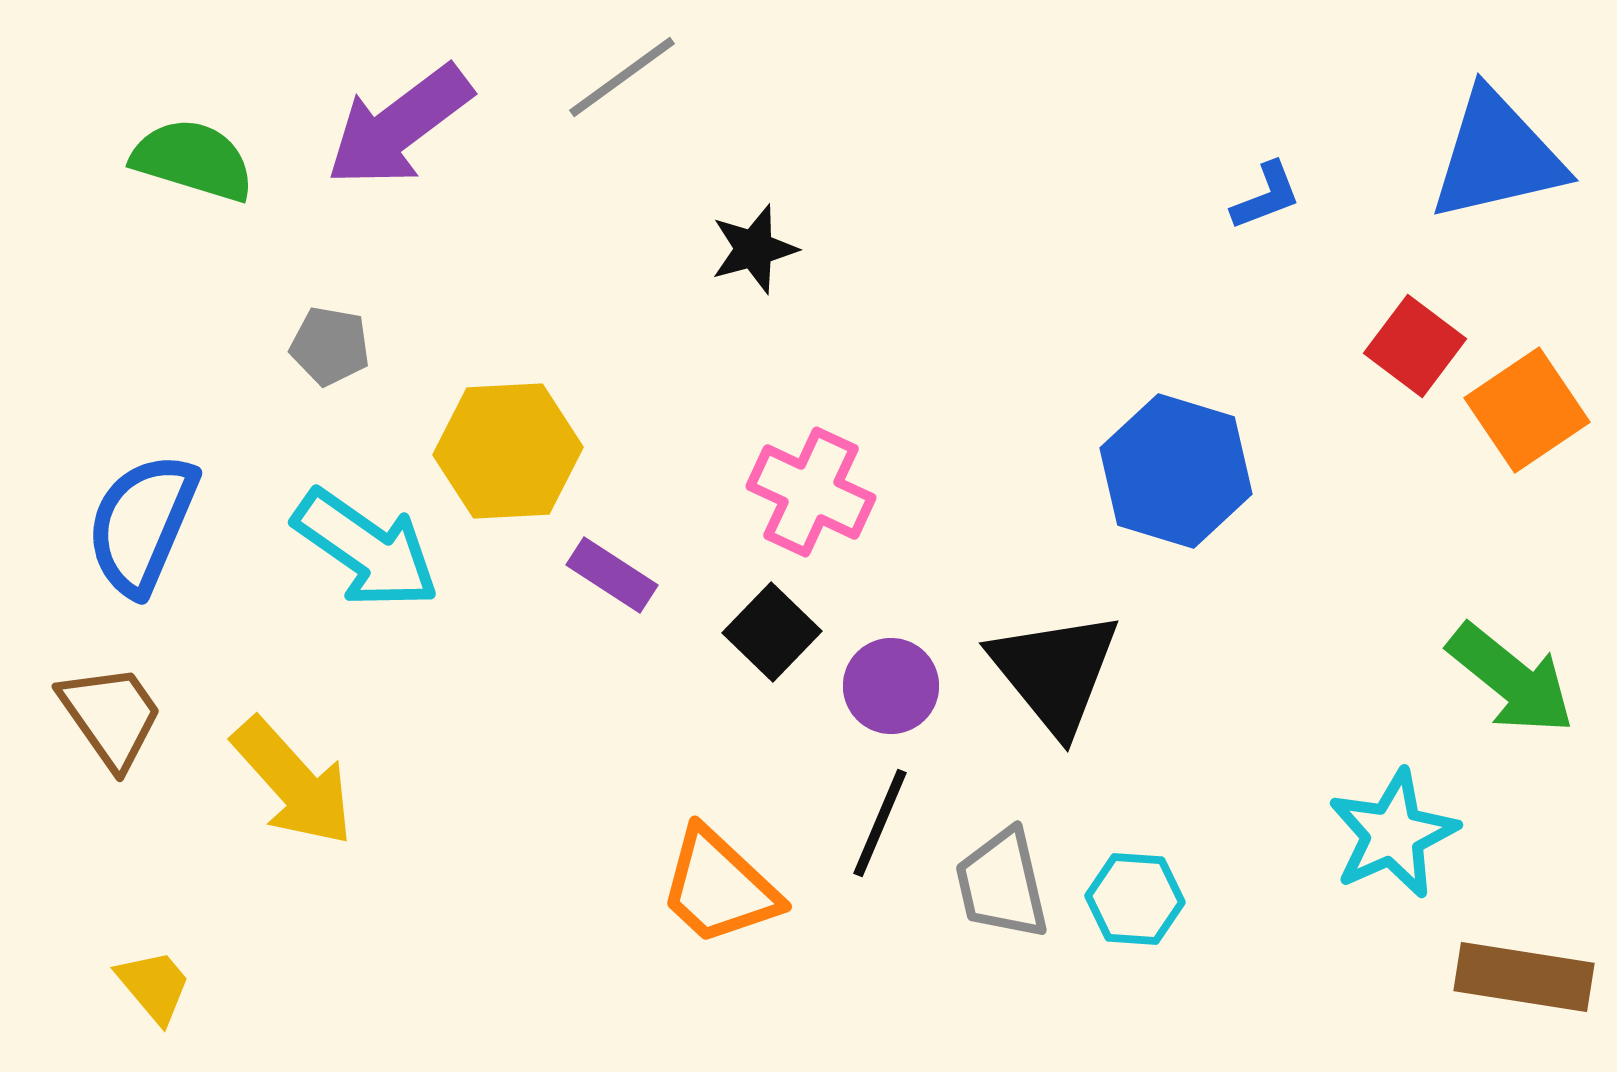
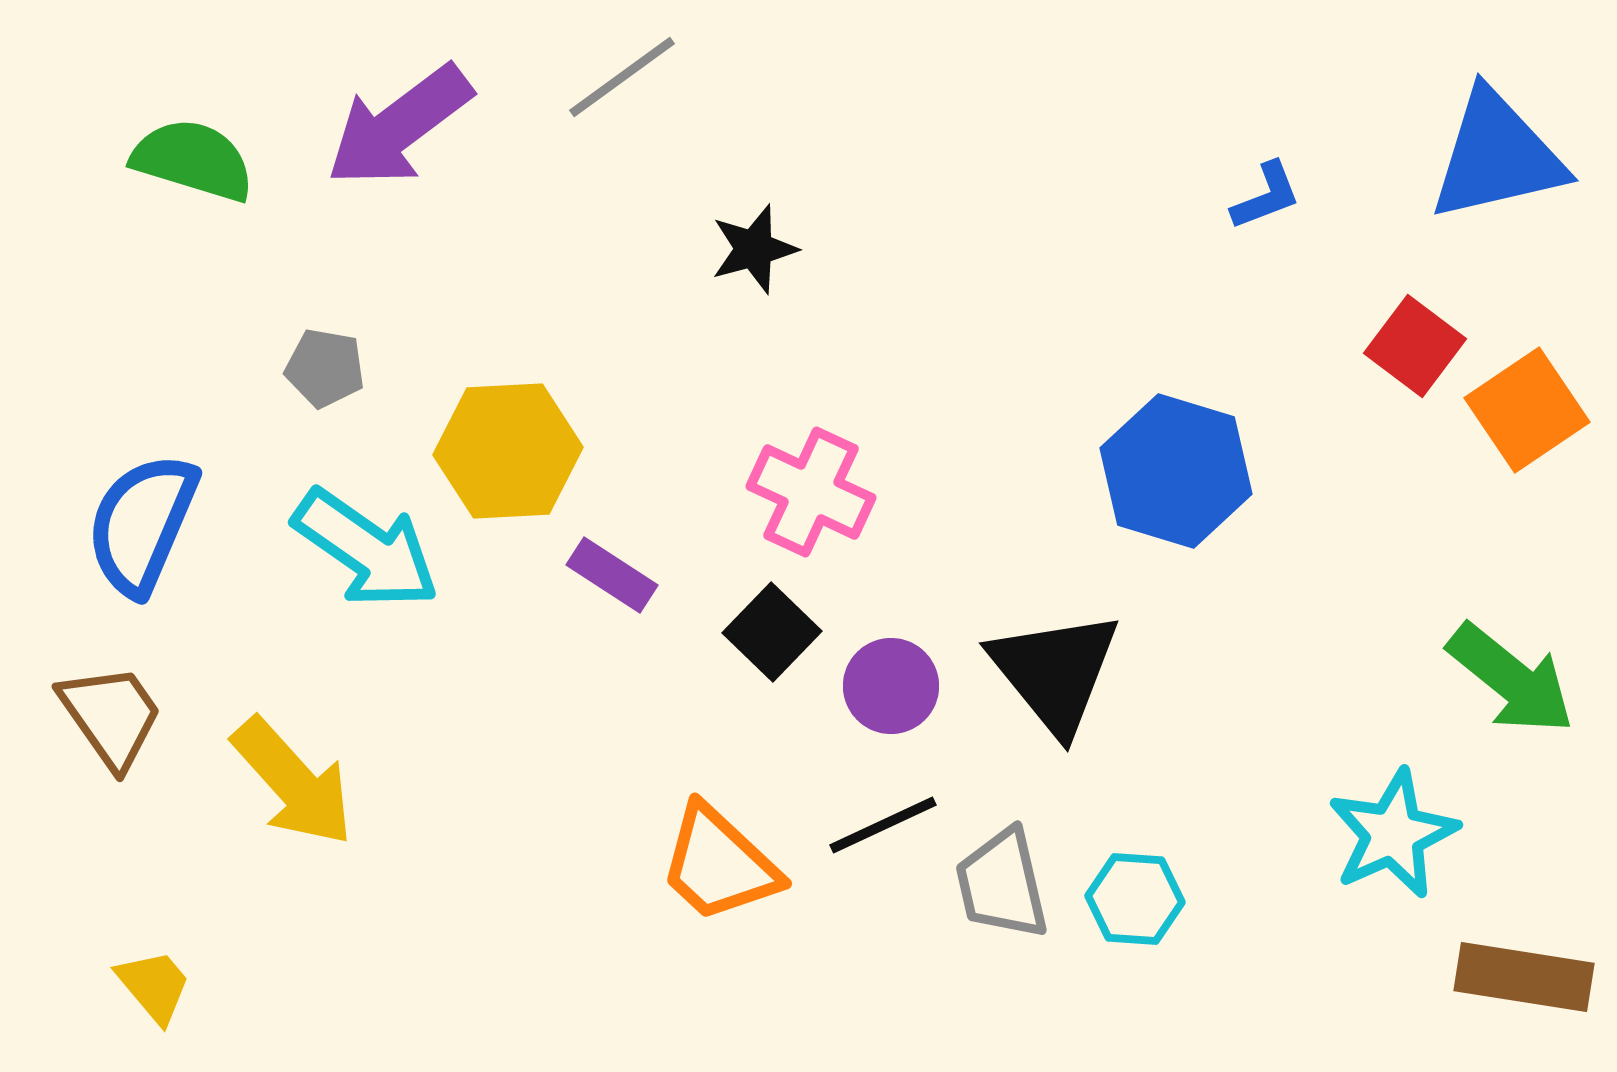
gray pentagon: moved 5 px left, 22 px down
black line: moved 3 px right, 2 px down; rotated 42 degrees clockwise
orange trapezoid: moved 23 px up
